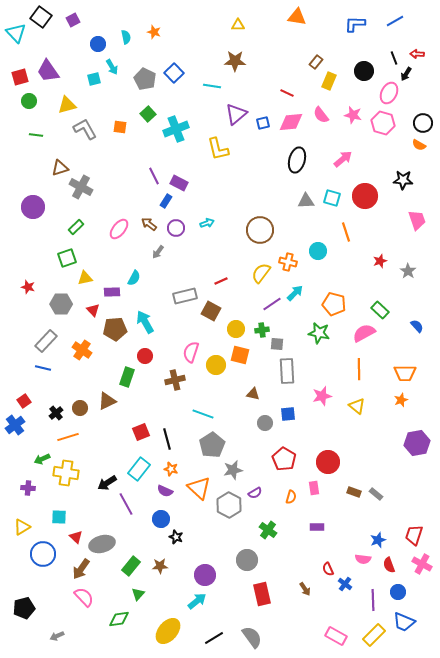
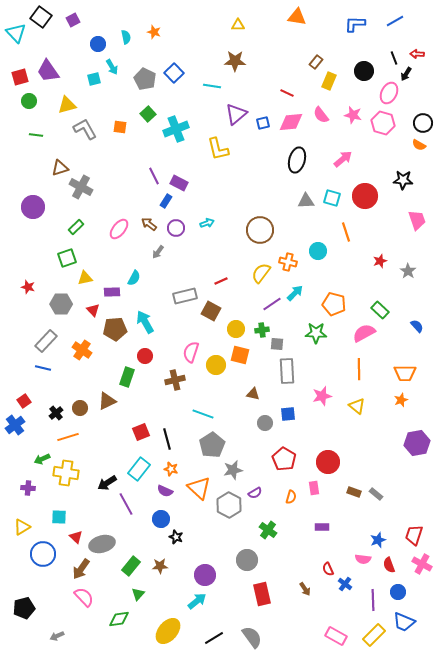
green star at (319, 333): moved 3 px left; rotated 10 degrees counterclockwise
purple rectangle at (317, 527): moved 5 px right
